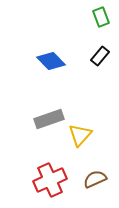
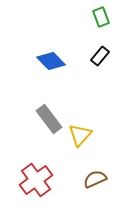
gray rectangle: rotated 72 degrees clockwise
red cross: moved 14 px left; rotated 12 degrees counterclockwise
